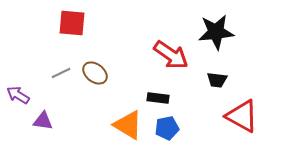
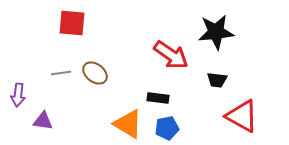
gray line: rotated 18 degrees clockwise
purple arrow: rotated 115 degrees counterclockwise
orange triangle: moved 1 px up
